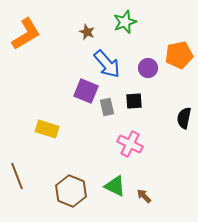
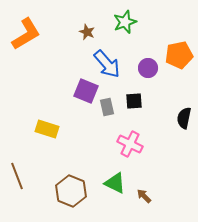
green triangle: moved 3 px up
